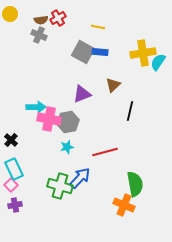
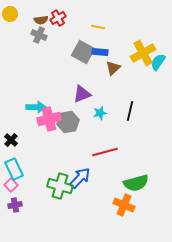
yellow cross: rotated 20 degrees counterclockwise
brown triangle: moved 17 px up
pink cross: rotated 25 degrees counterclockwise
cyan star: moved 33 px right, 34 px up
green semicircle: moved 1 px right, 1 px up; rotated 85 degrees clockwise
